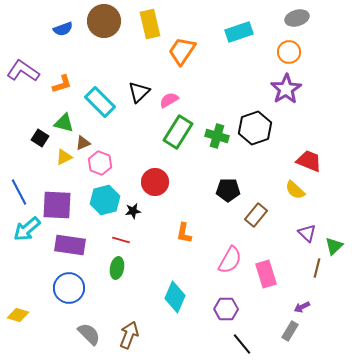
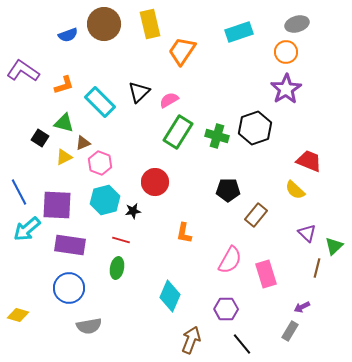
gray ellipse at (297, 18): moved 6 px down
brown circle at (104, 21): moved 3 px down
blue semicircle at (63, 29): moved 5 px right, 6 px down
orange circle at (289, 52): moved 3 px left
orange L-shape at (62, 84): moved 2 px right, 1 px down
cyan diamond at (175, 297): moved 5 px left, 1 px up
gray semicircle at (89, 334): moved 8 px up; rotated 125 degrees clockwise
brown arrow at (129, 335): moved 62 px right, 5 px down
